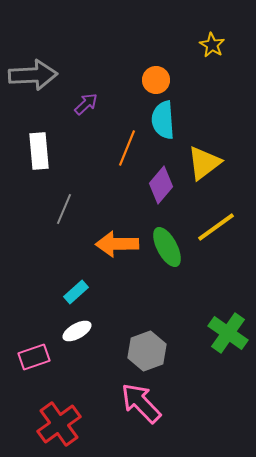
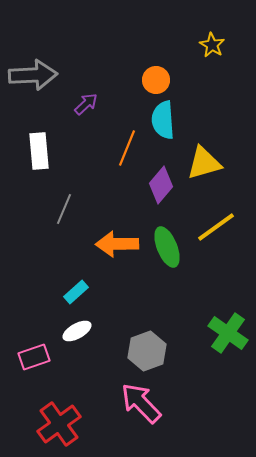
yellow triangle: rotated 21 degrees clockwise
green ellipse: rotated 6 degrees clockwise
